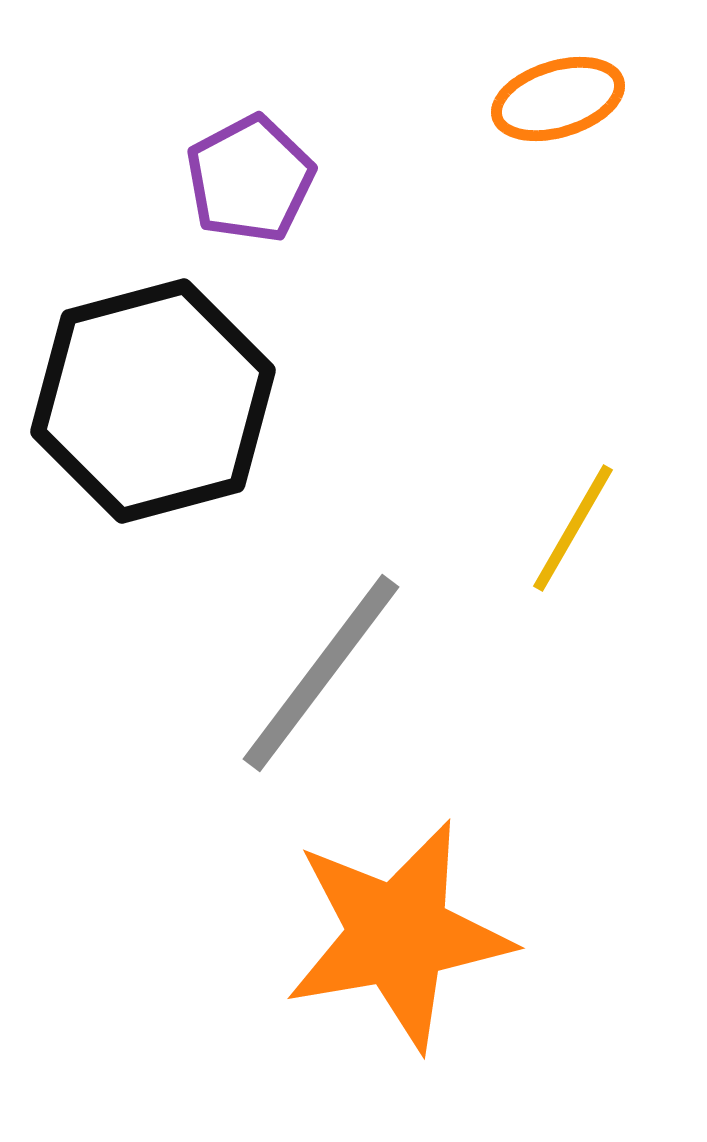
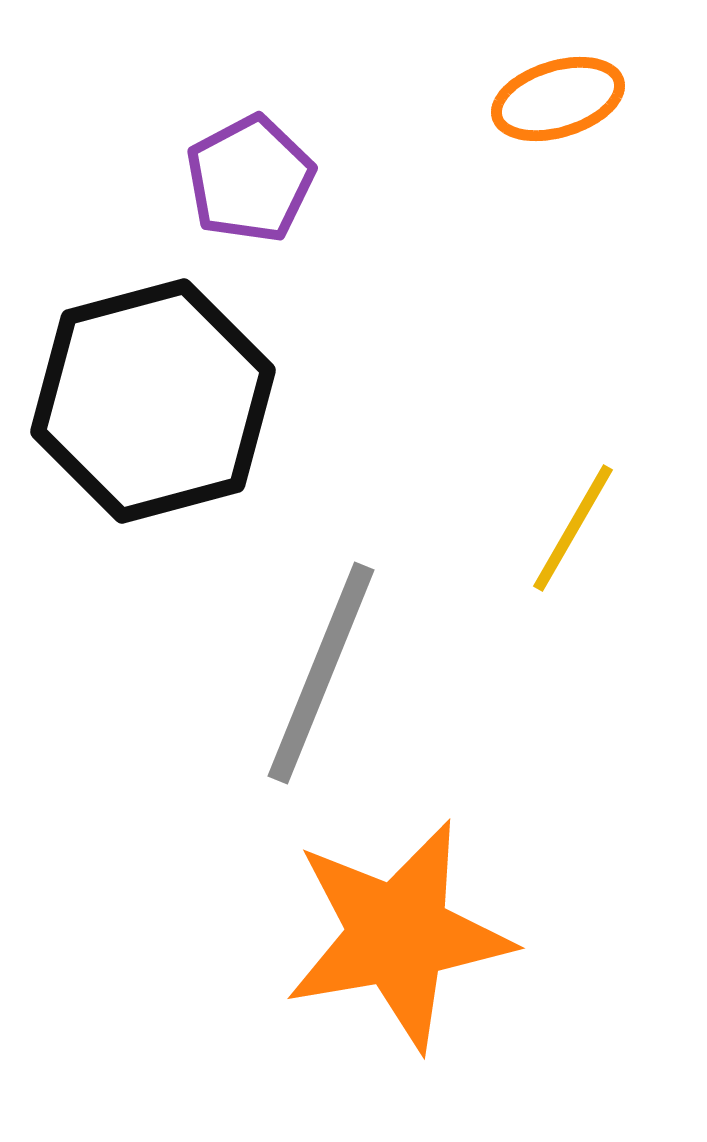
gray line: rotated 15 degrees counterclockwise
